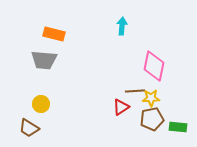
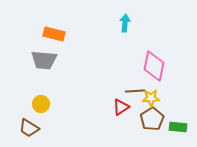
cyan arrow: moved 3 px right, 3 px up
brown pentagon: rotated 20 degrees counterclockwise
